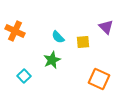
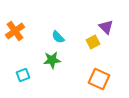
orange cross: rotated 30 degrees clockwise
yellow square: moved 10 px right; rotated 24 degrees counterclockwise
green star: rotated 18 degrees clockwise
cyan square: moved 1 px left, 1 px up; rotated 24 degrees clockwise
